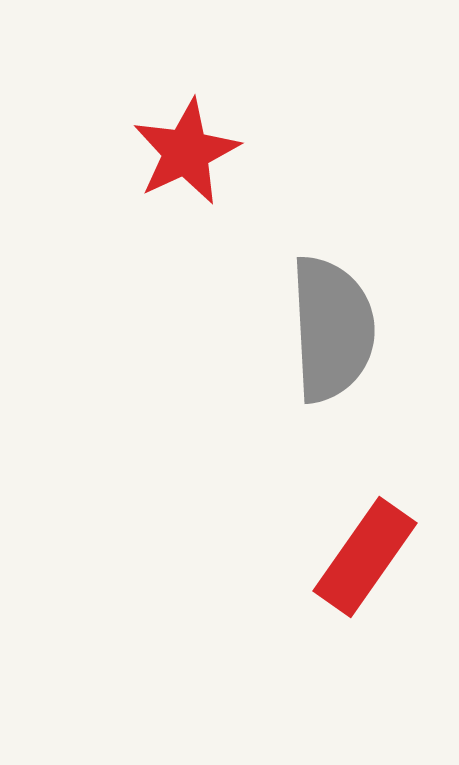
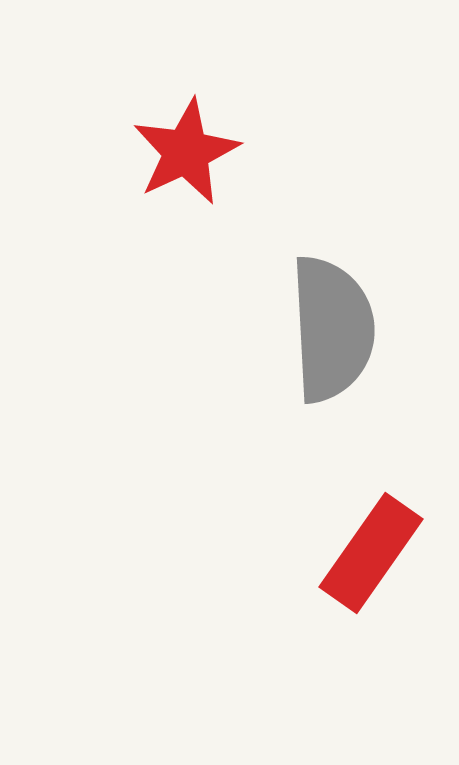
red rectangle: moved 6 px right, 4 px up
